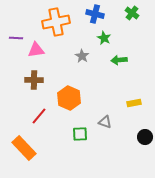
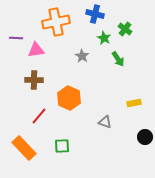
green cross: moved 7 px left, 16 px down
green arrow: moved 1 px left, 1 px up; rotated 119 degrees counterclockwise
green square: moved 18 px left, 12 px down
